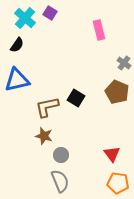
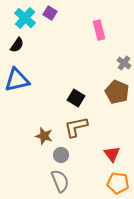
brown L-shape: moved 29 px right, 20 px down
